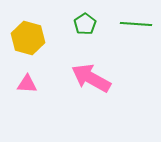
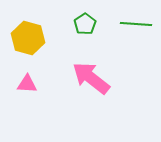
pink arrow: rotated 9 degrees clockwise
